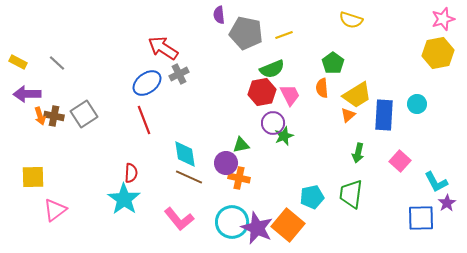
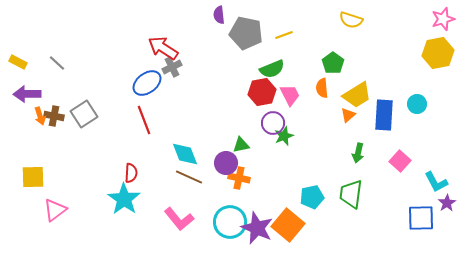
gray cross at (179, 74): moved 7 px left, 7 px up
cyan diamond at (185, 154): rotated 12 degrees counterclockwise
cyan circle at (232, 222): moved 2 px left
